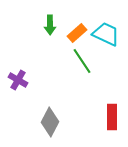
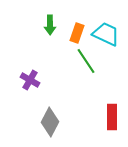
orange rectangle: rotated 30 degrees counterclockwise
green line: moved 4 px right
purple cross: moved 12 px right
